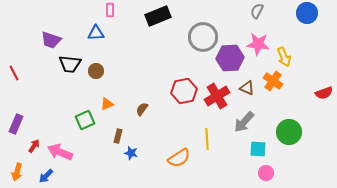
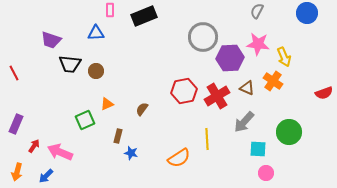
black rectangle: moved 14 px left
